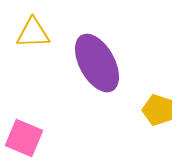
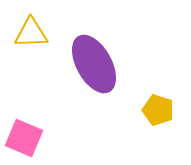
yellow triangle: moved 2 px left
purple ellipse: moved 3 px left, 1 px down
